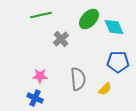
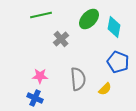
cyan diamond: rotated 35 degrees clockwise
blue pentagon: rotated 20 degrees clockwise
